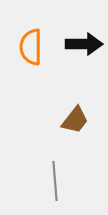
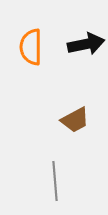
black arrow: moved 2 px right; rotated 12 degrees counterclockwise
brown trapezoid: rotated 24 degrees clockwise
